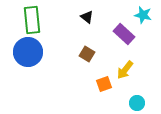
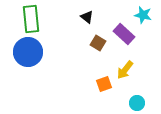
green rectangle: moved 1 px left, 1 px up
brown square: moved 11 px right, 11 px up
